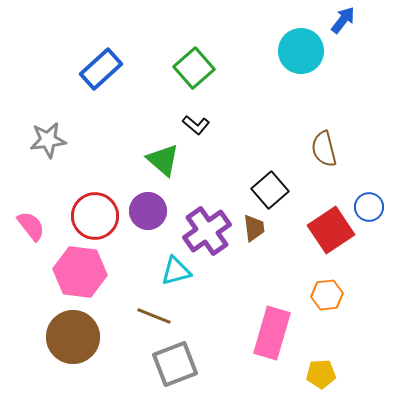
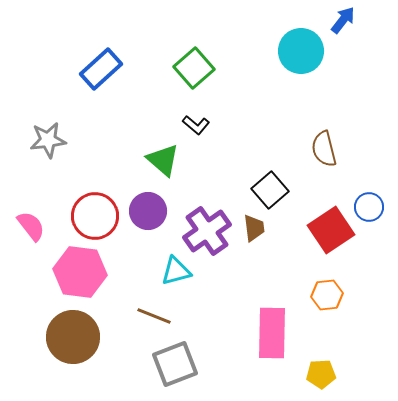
pink rectangle: rotated 15 degrees counterclockwise
